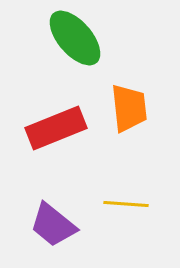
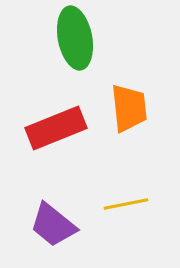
green ellipse: rotated 30 degrees clockwise
yellow line: rotated 15 degrees counterclockwise
